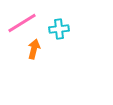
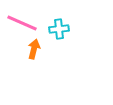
pink line: rotated 56 degrees clockwise
